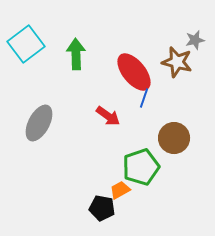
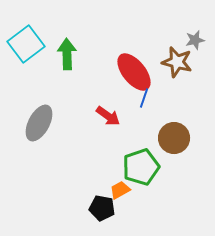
green arrow: moved 9 px left
